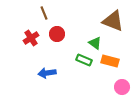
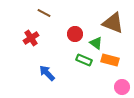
brown line: rotated 40 degrees counterclockwise
brown triangle: moved 2 px down
red circle: moved 18 px right
green triangle: moved 1 px right
orange rectangle: moved 1 px up
blue arrow: rotated 54 degrees clockwise
